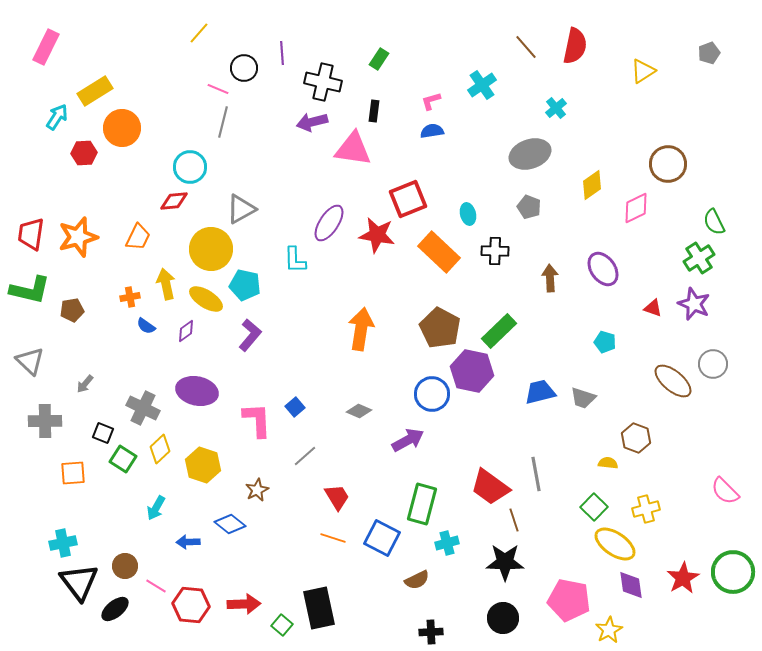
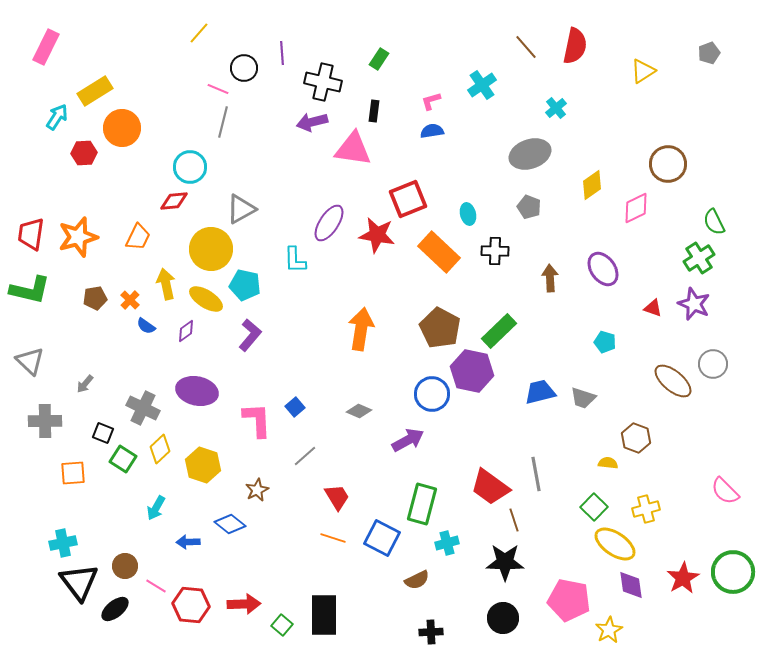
orange cross at (130, 297): moved 3 px down; rotated 36 degrees counterclockwise
brown pentagon at (72, 310): moved 23 px right, 12 px up
black rectangle at (319, 608): moved 5 px right, 7 px down; rotated 12 degrees clockwise
